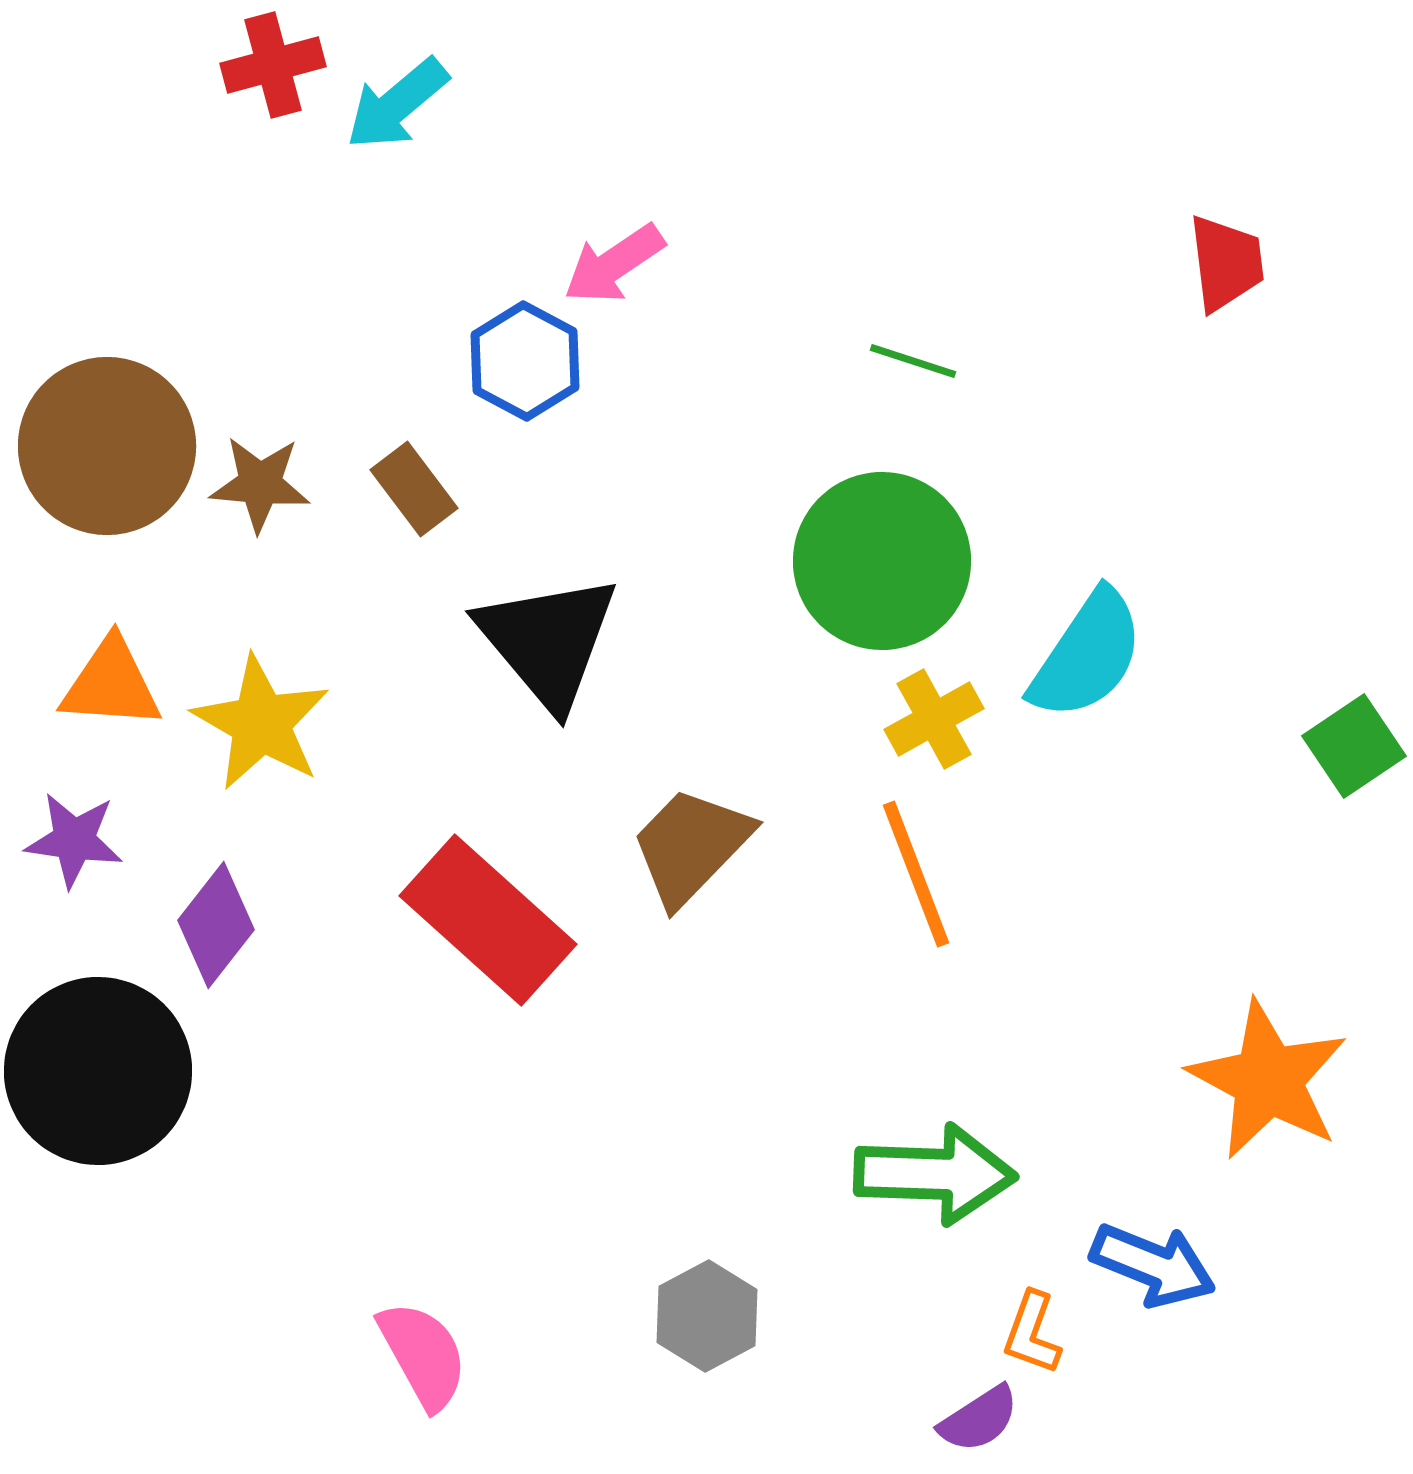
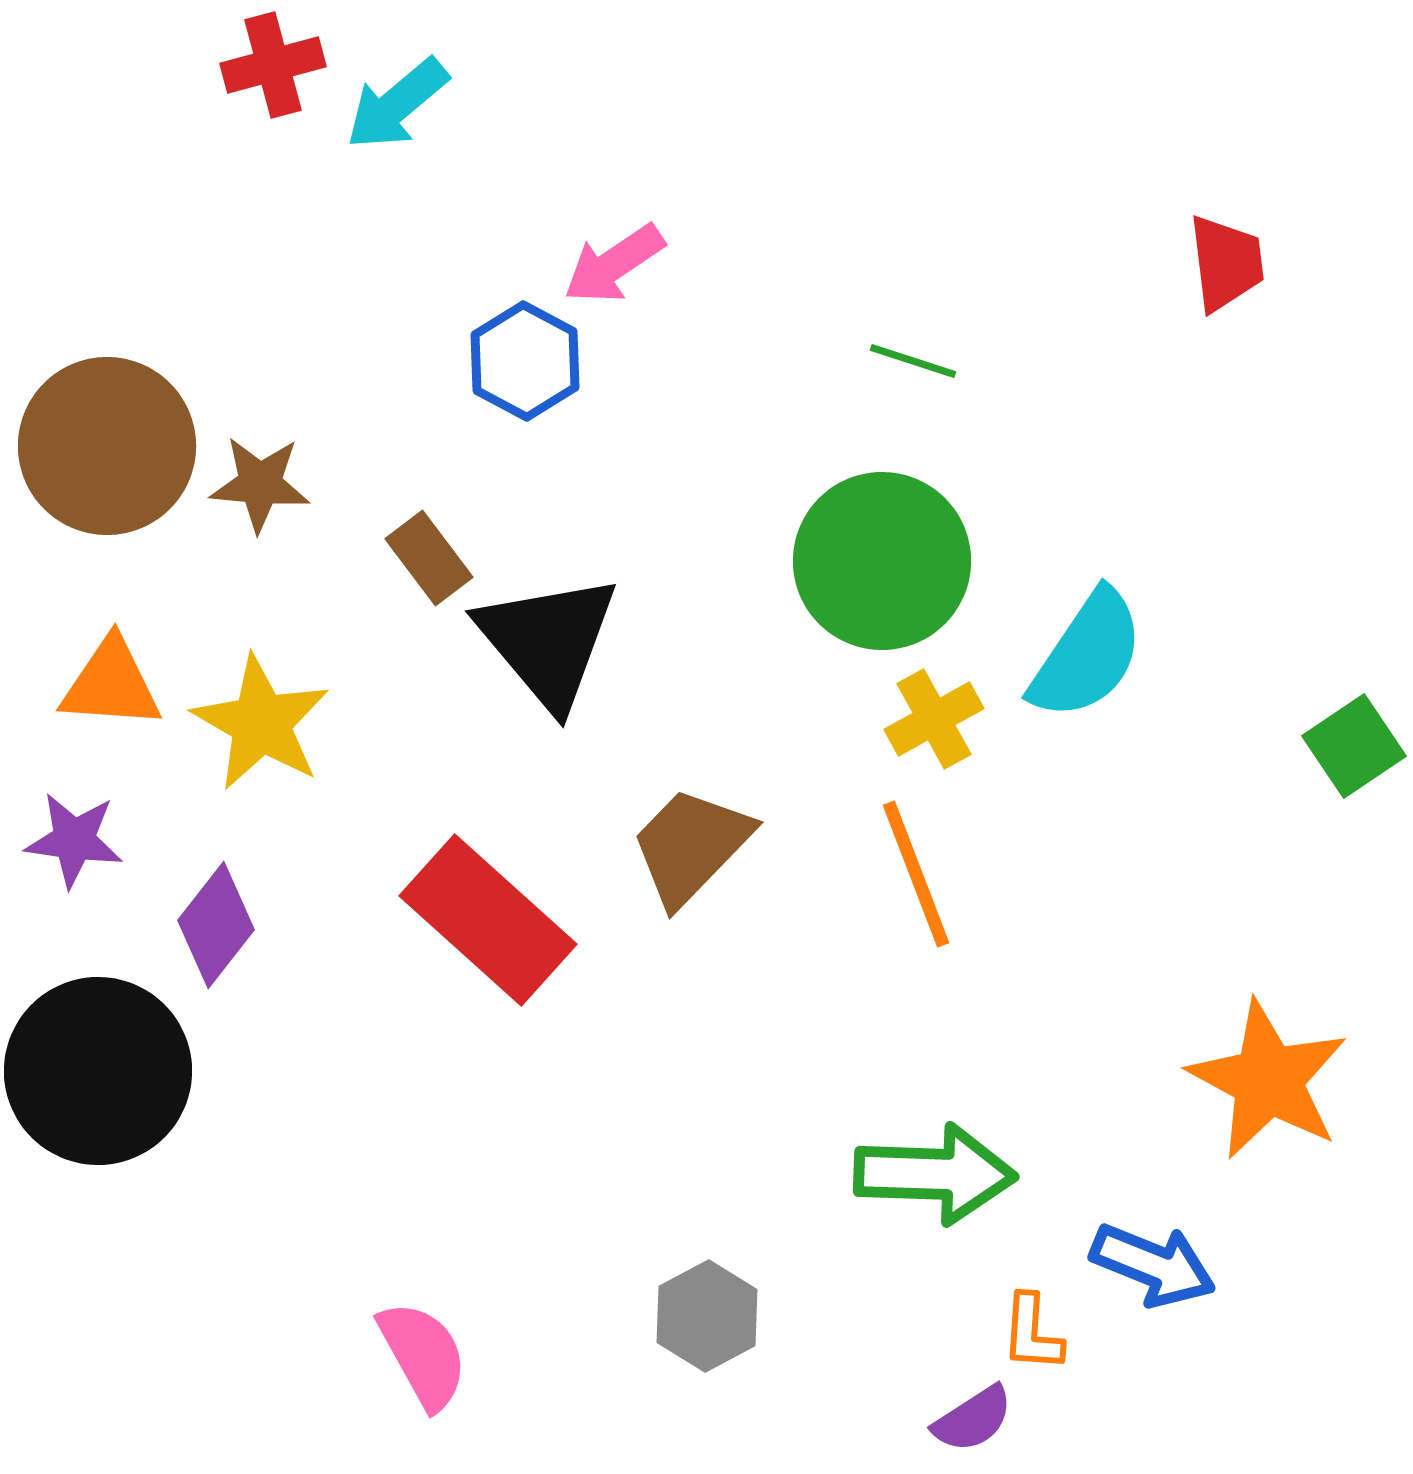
brown rectangle: moved 15 px right, 69 px down
orange L-shape: rotated 16 degrees counterclockwise
purple semicircle: moved 6 px left
